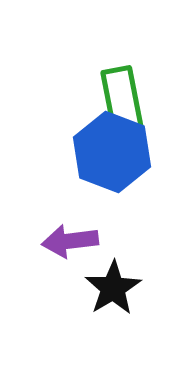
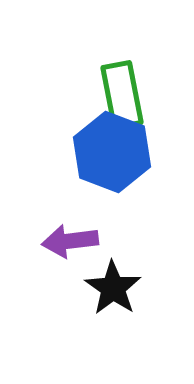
green rectangle: moved 5 px up
black star: rotated 6 degrees counterclockwise
